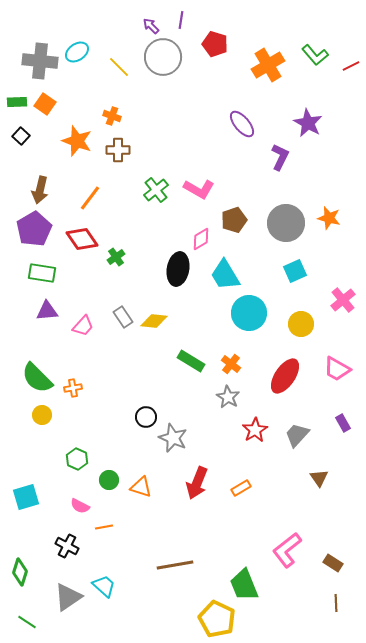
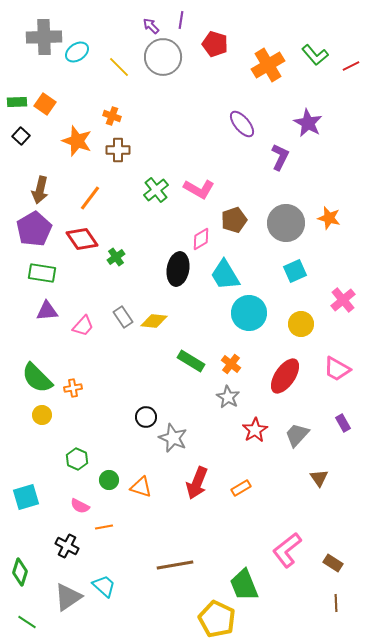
gray cross at (40, 61): moved 4 px right, 24 px up; rotated 8 degrees counterclockwise
